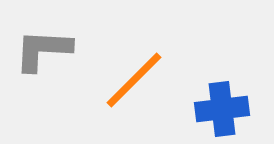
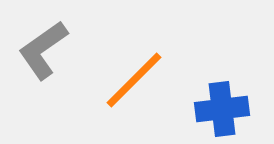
gray L-shape: rotated 38 degrees counterclockwise
